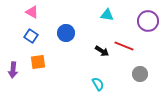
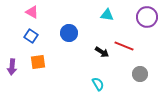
purple circle: moved 1 px left, 4 px up
blue circle: moved 3 px right
black arrow: moved 1 px down
purple arrow: moved 1 px left, 3 px up
